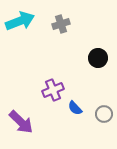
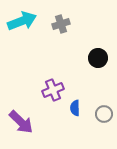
cyan arrow: moved 2 px right
blue semicircle: rotated 42 degrees clockwise
